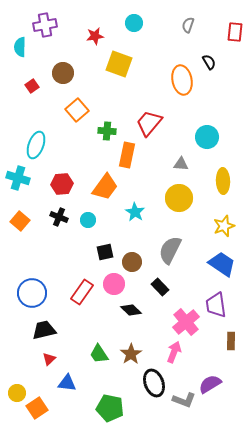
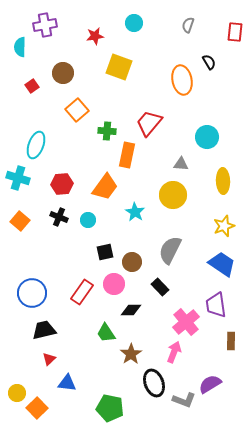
yellow square at (119, 64): moved 3 px down
yellow circle at (179, 198): moved 6 px left, 3 px up
black diamond at (131, 310): rotated 45 degrees counterclockwise
green trapezoid at (99, 354): moved 7 px right, 21 px up
orange square at (37, 408): rotated 10 degrees counterclockwise
